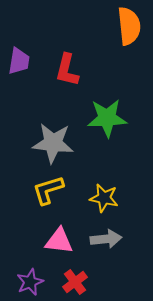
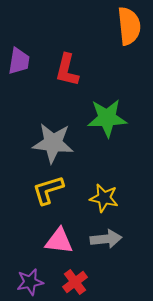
purple star: rotated 12 degrees clockwise
